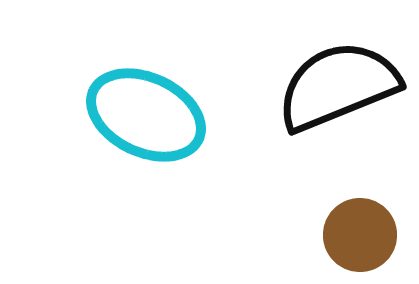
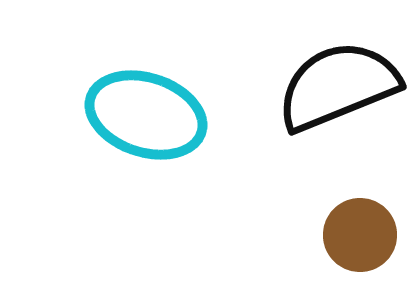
cyan ellipse: rotated 7 degrees counterclockwise
